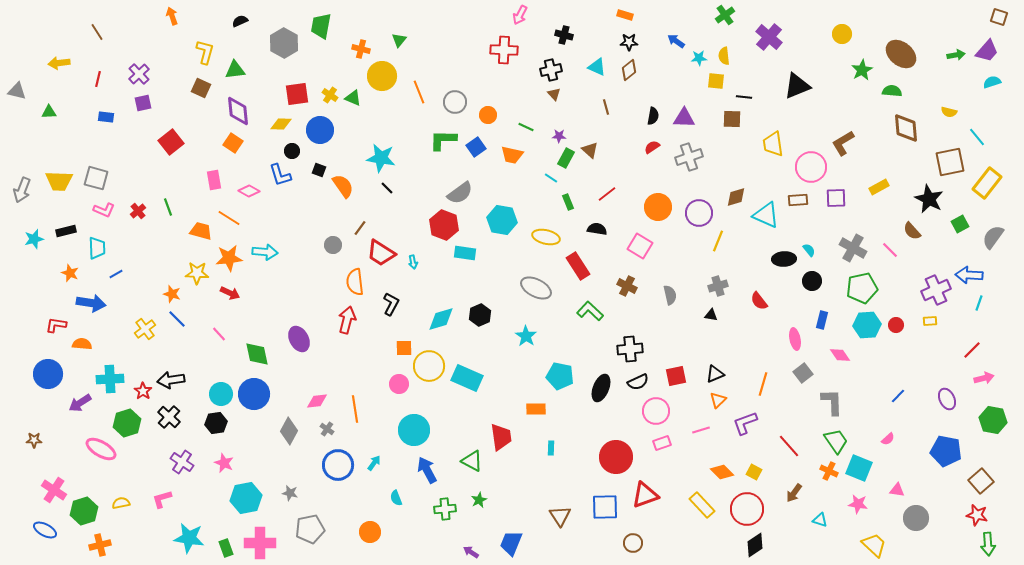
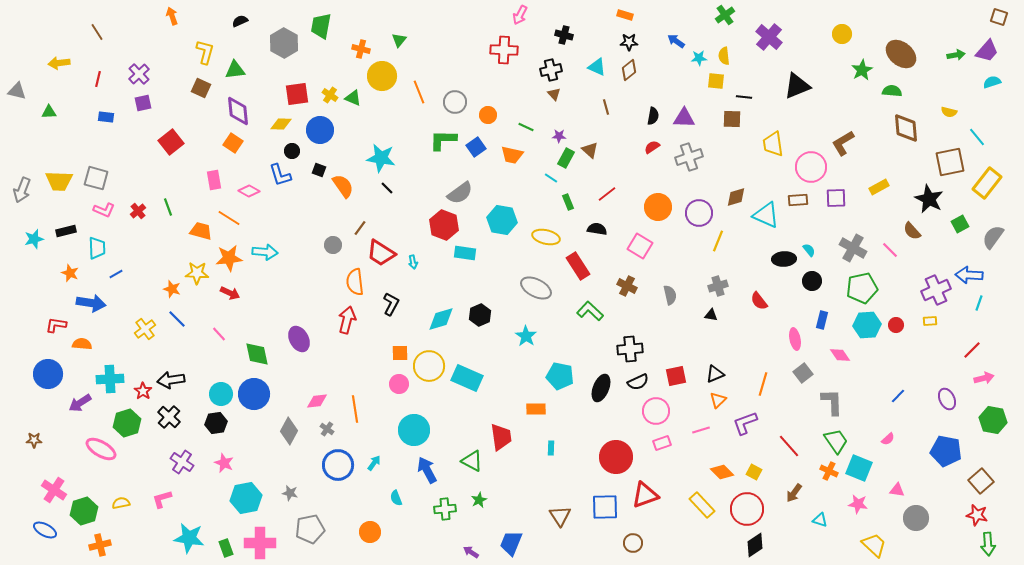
orange star at (172, 294): moved 5 px up
orange square at (404, 348): moved 4 px left, 5 px down
